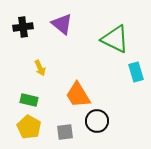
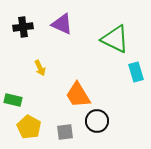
purple triangle: rotated 15 degrees counterclockwise
green rectangle: moved 16 px left
